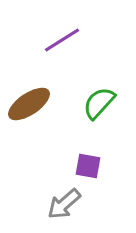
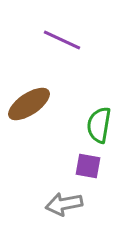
purple line: rotated 57 degrees clockwise
green semicircle: moved 22 px down; rotated 33 degrees counterclockwise
gray arrow: rotated 30 degrees clockwise
